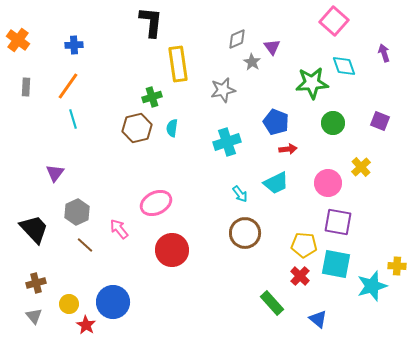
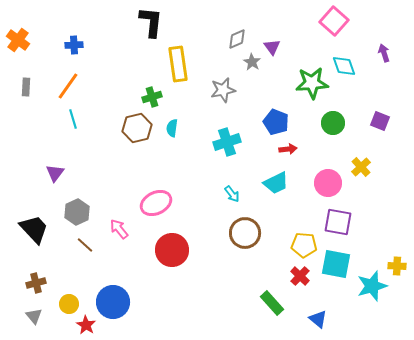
cyan arrow at (240, 194): moved 8 px left
